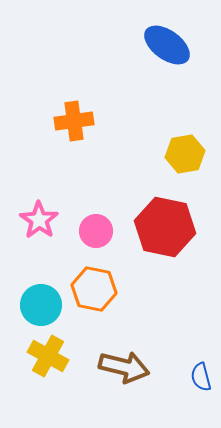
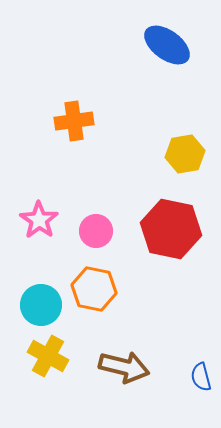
red hexagon: moved 6 px right, 2 px down
